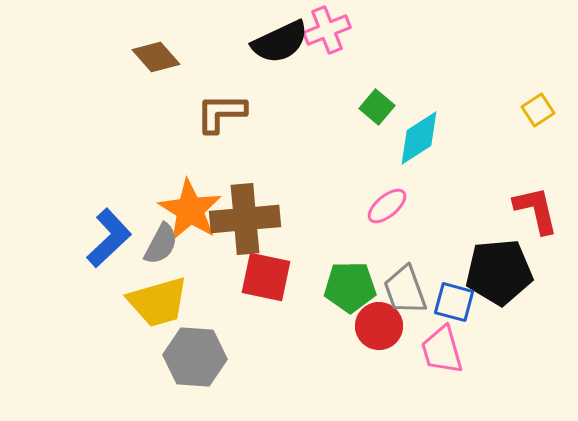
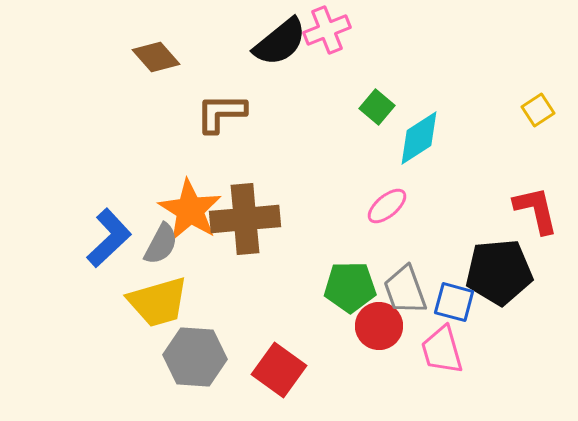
black semicircle: rotated 14 degrees counterclockwise
red square: moved 13 px right, 93 px down; rotated 24 degrees clockwise
